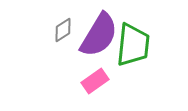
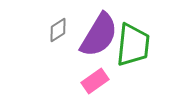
gray diamond: moved 5 px left
